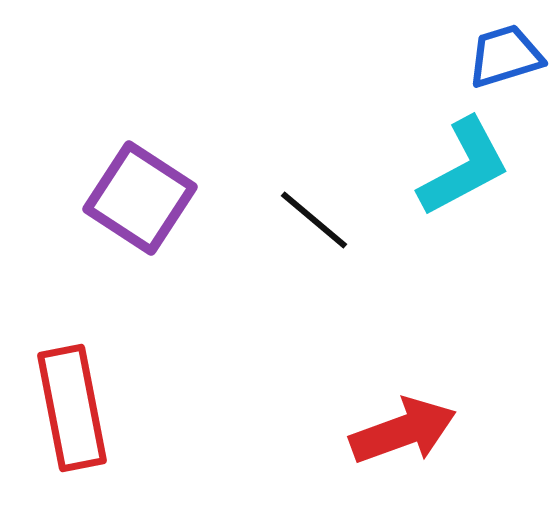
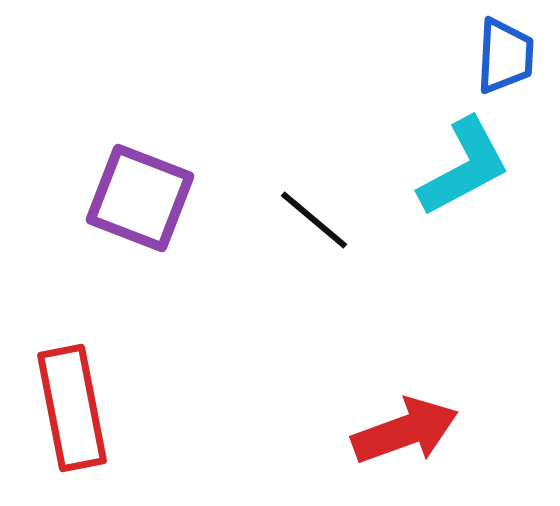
blue trapezoid: rotated 110 degrees clockwise
purple square: rotated 12 degrees counterclockwise
red arrow: moved 2 px right
